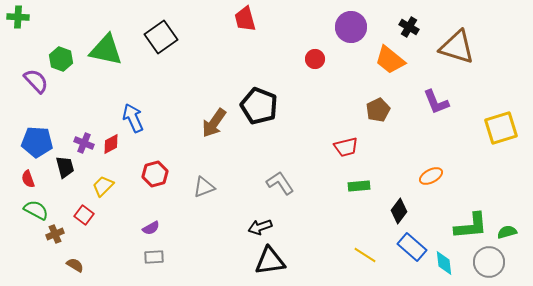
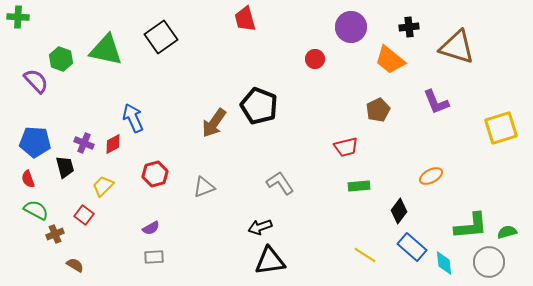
black cross at (409, 27): rotated 36 degrees counterclockwise
blue pentagon at (37, 142): moved 2 px left
red diamond at (111, 144): moved 2 px right
